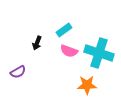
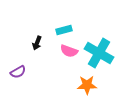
cyan rectangle: rotated 21 degrees clockwise
cyan cross: rotated 12 degrees clockwise
